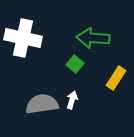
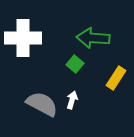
white cross: rotated 12 degrees counterclockwise
gray semicircle: rotated 36 degrees clockwise
